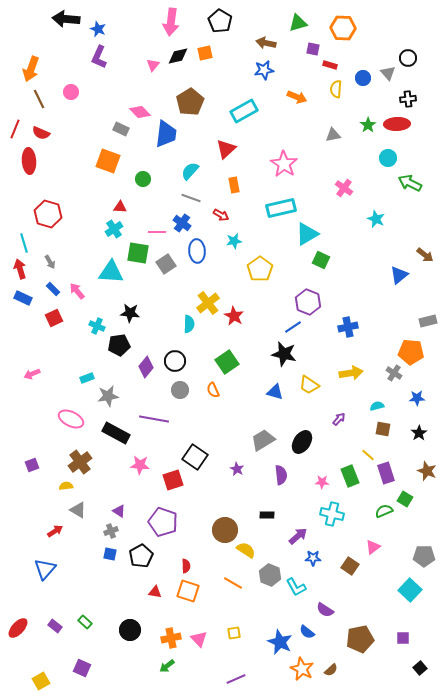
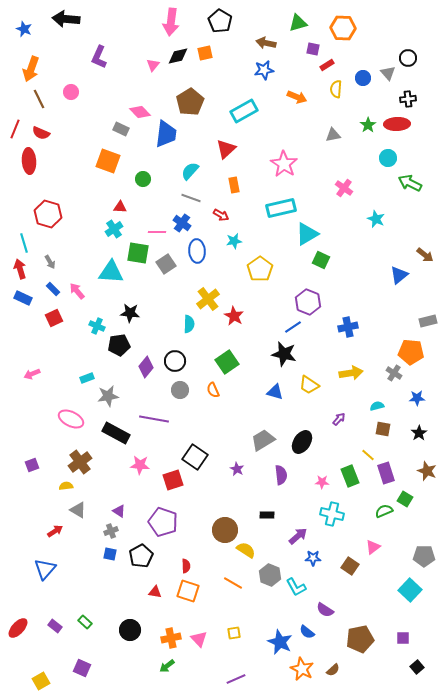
blue star at (98, 29): moved 74 px left
red rectangle at (330, 65): moved 3 px left; rotated 48 degrees counterclockwise
yellow cross at (208, 303): moved 4 px up
black square at (420, 668): moved 3 px left, 1 px up
brown semicircle at (331, 670): moved 2 px right
